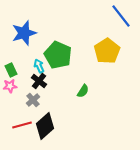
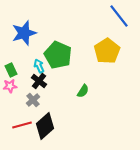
blue line: moved 2 px left
